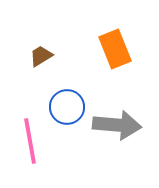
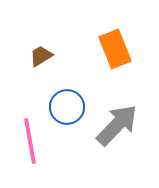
gray arrow: rotated 51 degrees counterclockwise
